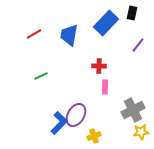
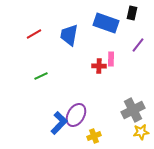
blue rectangle: rotated 65 degrees clockwise
pink rectangle: moved 6 px right, 28 px up
